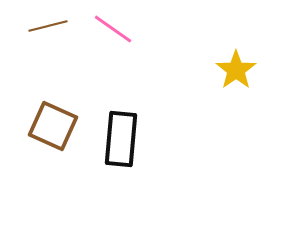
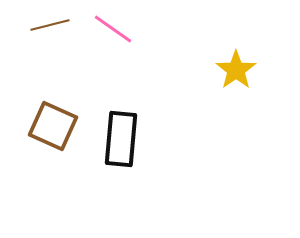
brown line: moved 2 px right, 1 px up
